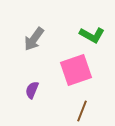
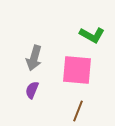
gray arrow: moved 19 px down; rotated 20 degrees counterclockwise
pink square: moved 1 px right; rotated 24 degrees clockwise
brown line: moved 4 px left
